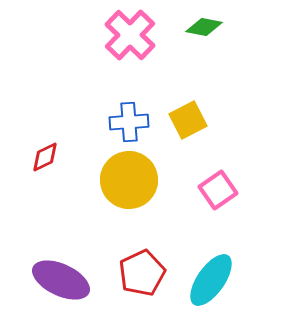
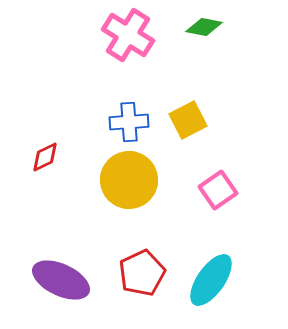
pink cross: moved 2 px left; rotated 12 degrees counterclockwise
